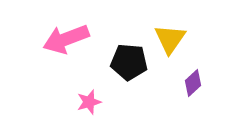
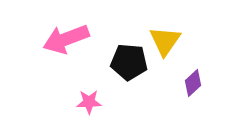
yellow triangle: moved 5 px left, 2 px down
pink star: rotated 15 degrees clockwise
